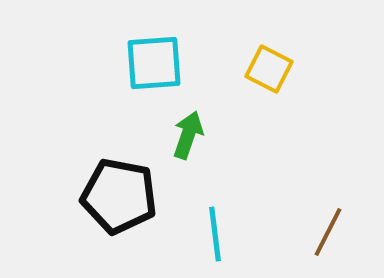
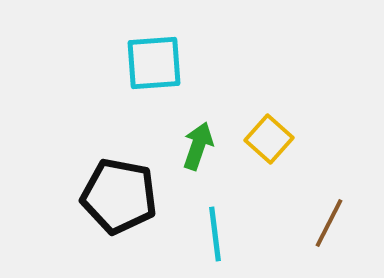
yellow square: moved 70 px down; rotated 15 degrees clockwise
green arrow: moved 10 px right, 11 px down
brown line: moved 1 px right, 9 px up
